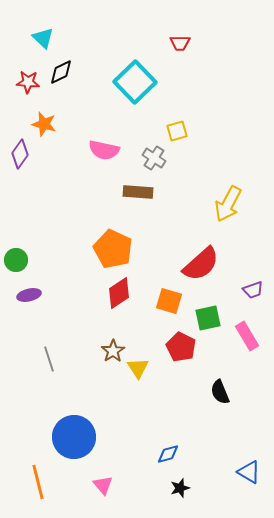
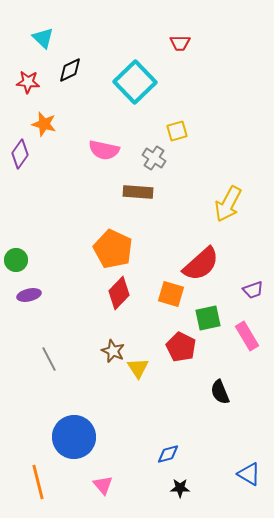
black diamond: moved 9 px right, 2 px up
red diamond: rotated 12 degrees counterclockwise
orange square: moved 2 px right, 7 px up
brown star: rotated 15 degrees counterclockwise
gray line: rotated 10 degrees counterclockwise
blue triangle: moved 2 px down
black star: rotated 18 degrees clockwise
